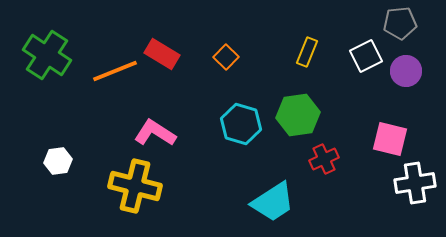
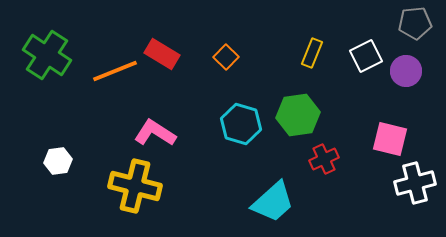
gray pentagon: moved 15 px right
yellow rectangle: moved 5 px right, 1 px down
white cross: rotated 6 degrees counterclockwise
cyan trapezoid: rotated 9 degrees counterclockwise
